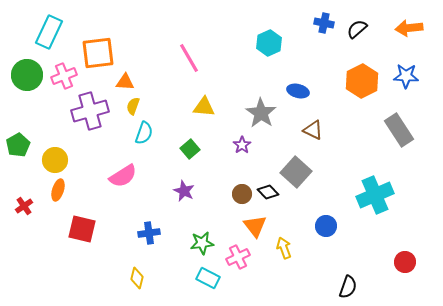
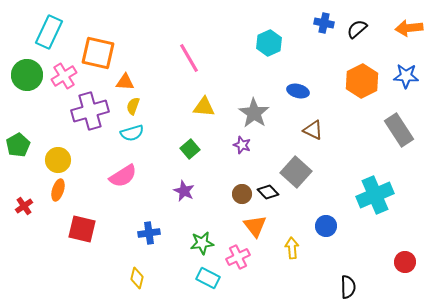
orange square at (98, 53): rotated 20 degrees clockwise
pink cross at (64, 76): rotated 10 degrees counterclockwise
gray star at (261, 113): moved 7 px left
cyan semicircle at (144, 133): moved 12 px left; rotated 55 degrees clockwise
purple star at (242, 145): rotated 18 degrees counterclockwise
yellow circle at (55, 160): moved 3 px right
yellow arrow at (284, 248): moved 8 px right; rotated 15 degrees clockwise
black semicircle at (348, 287): rotated 20 degrees counterclockwise
